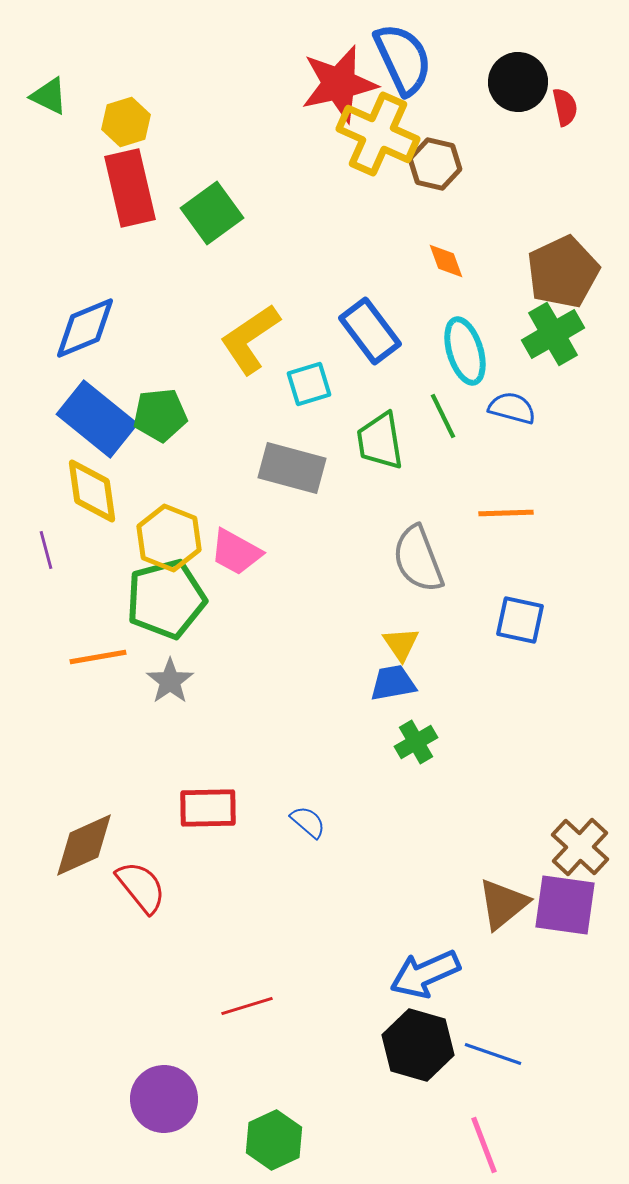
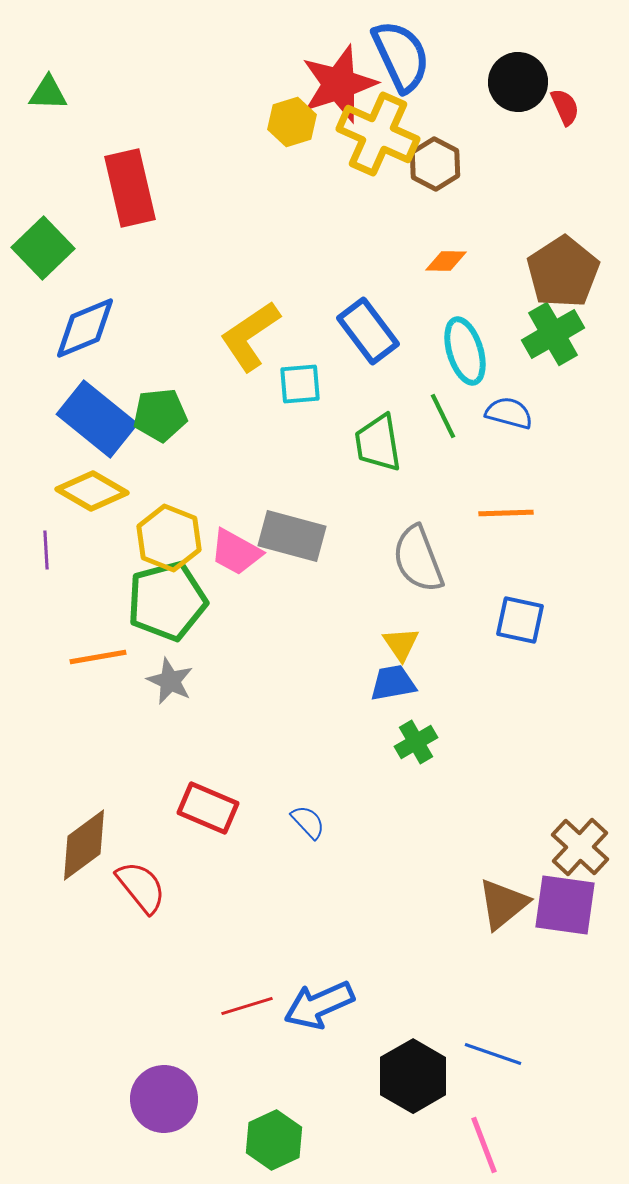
blue semicircle at (403, 59): moved 2 px left, 3 px up
red star at (339, 84): rotated 6 degrees counterclockwise
green triangle at (49, 96): moved 1 px left, 3 px up; rotated 24 degrees counterclockwise
red semicircle at (565, 107): rotated 12 degrees counterclockwise
yellow hexagon at (126, 122): moved 166 px right
brown hexagon at (435, 164): rotated 15 degrees clockwise
green square at (212, 213): moved 169 px left, 35 px down; rotated 8 degrees counterclockwise
orange diamond at (446, 261): rotated 69 degrees counterclockwise
brown pentagon at (563, 272): rotated 8 degrees counterclockwise
blue rectangle at (370, 331): moved 2 px left
yellow L-shape at (250, 339): moved 3 px up
cyan square at (309, 384): moved 9 px left; rotated 12 degrees clockwise
blue semicircle at (512, 408): moved 3 px left, 5 px down
green trapezoid at (380, 441): moved 2 px left, 2 px down
gray rectangle at (292, 468): moved 68 px down
yellow diamond at (92, 491): rotated 52 degrees counterclockwise
purple line at (46, 550): rotated 12 degrees clockwise
green pentagon at (166, 599): moved 1 px right, 2 px down
gray star at (170, 681): rotated 12 degrees counterclockwise
red rectangle at (208, 808): rotated 24 degrees clockwise
blue semicircle at (308, 822): rotated 6 degrees clockwise
brown diamond at (84, 845): rotated 12 degrees counterclockwise
blue arrow at (425, 974): moved 106 px left, 31 px down
black hexagon at (418, 1045): moved 5 px left, 31 px down; rotated 14 degrees clockwise
